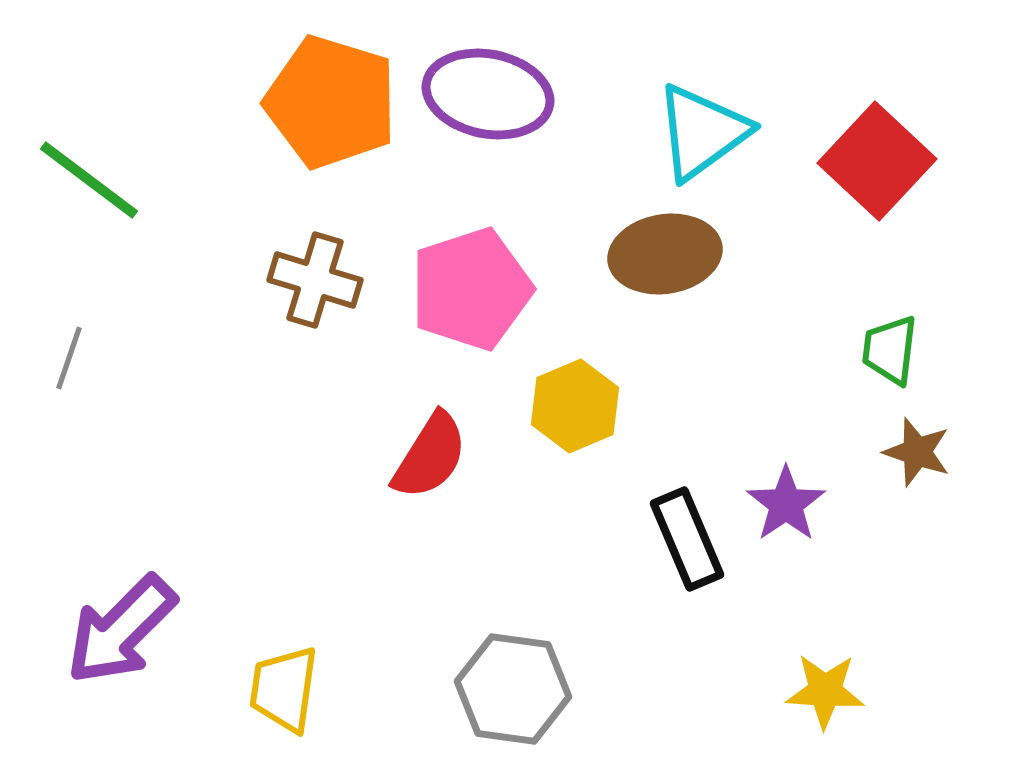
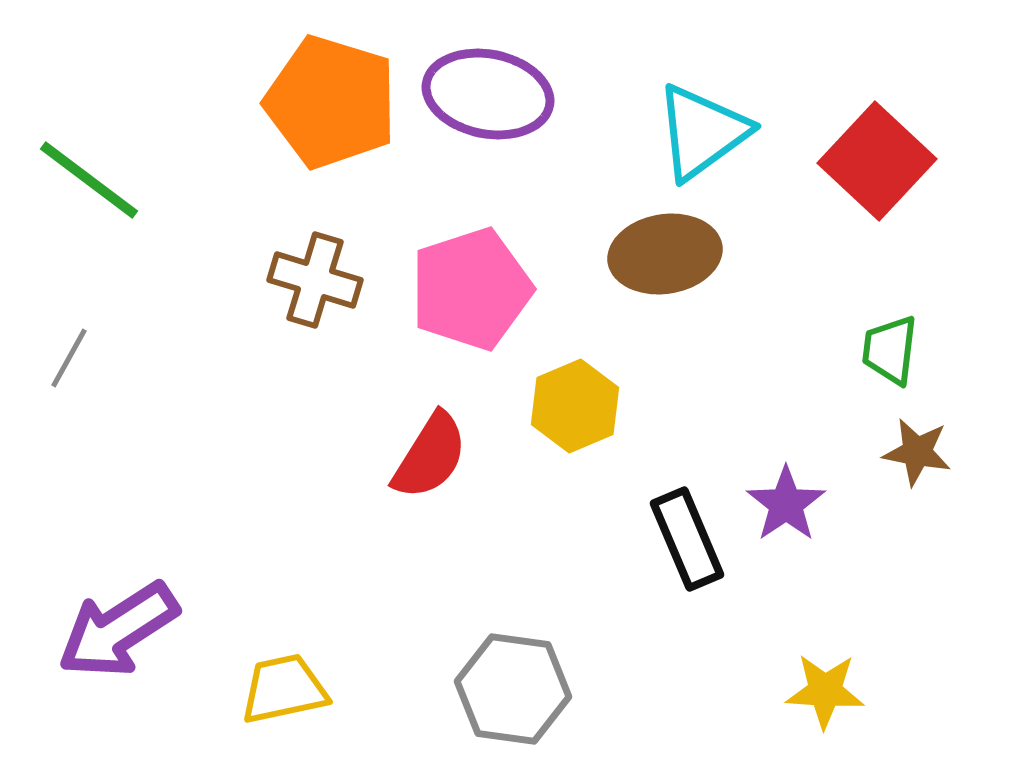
gray line: rotated 10 degrees clockwise
brown star: rotated 8 degrees counterclockwise
purple arrow: moved 3 px left; rotated 12 degrees clockwise
yellow trapezoid: rotated 70 degrees clockwise
